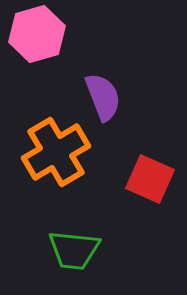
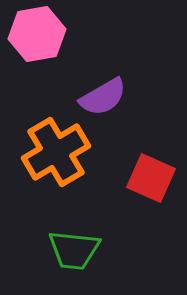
pink hexagon: rotated 6 degrees clockwise
purple semicircle: rotated 81 degrees clockwise
red square: moved 1 px right, 1 px up
